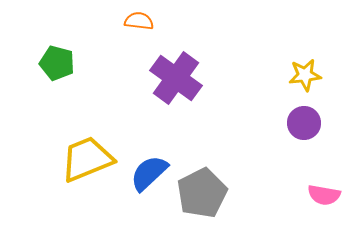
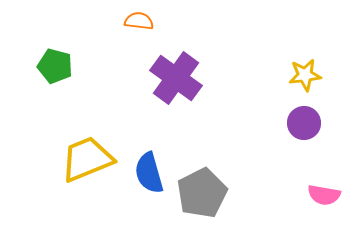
green pentagon: moved 2 px left, 3 px down
blue semicircle: rotated 63 degrees counterclockwise
